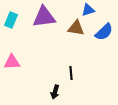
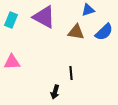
purple triangle: rotated 35 degrees clockwise
brown triangle: moved 4 px down
